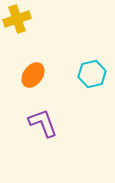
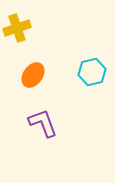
yellow cross: moved 9 px down
cyan hexagon: moved 2 px up
